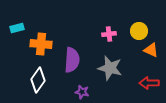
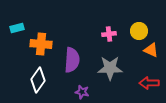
gray star: rotated 15 degrees counterclockwise
